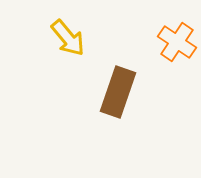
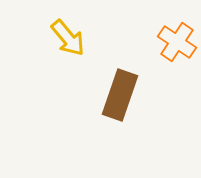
brown rectangle: moved 2 px right, 3 px down
